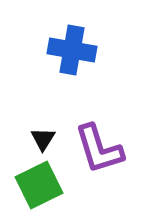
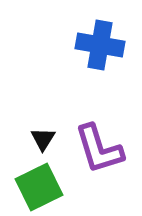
blue cross: moved 28 px right, 5 px up
green square: moved 2 px down
